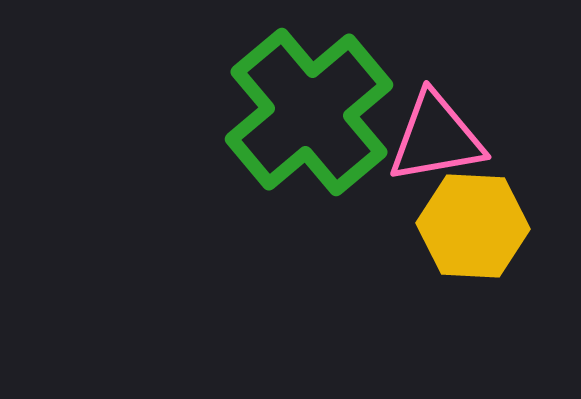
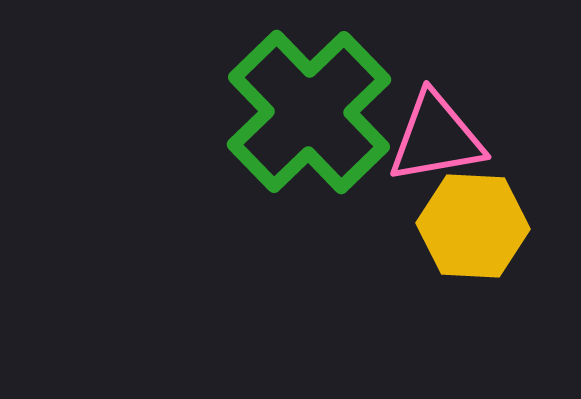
green cross: rotated 4 degrees counterclockwise
